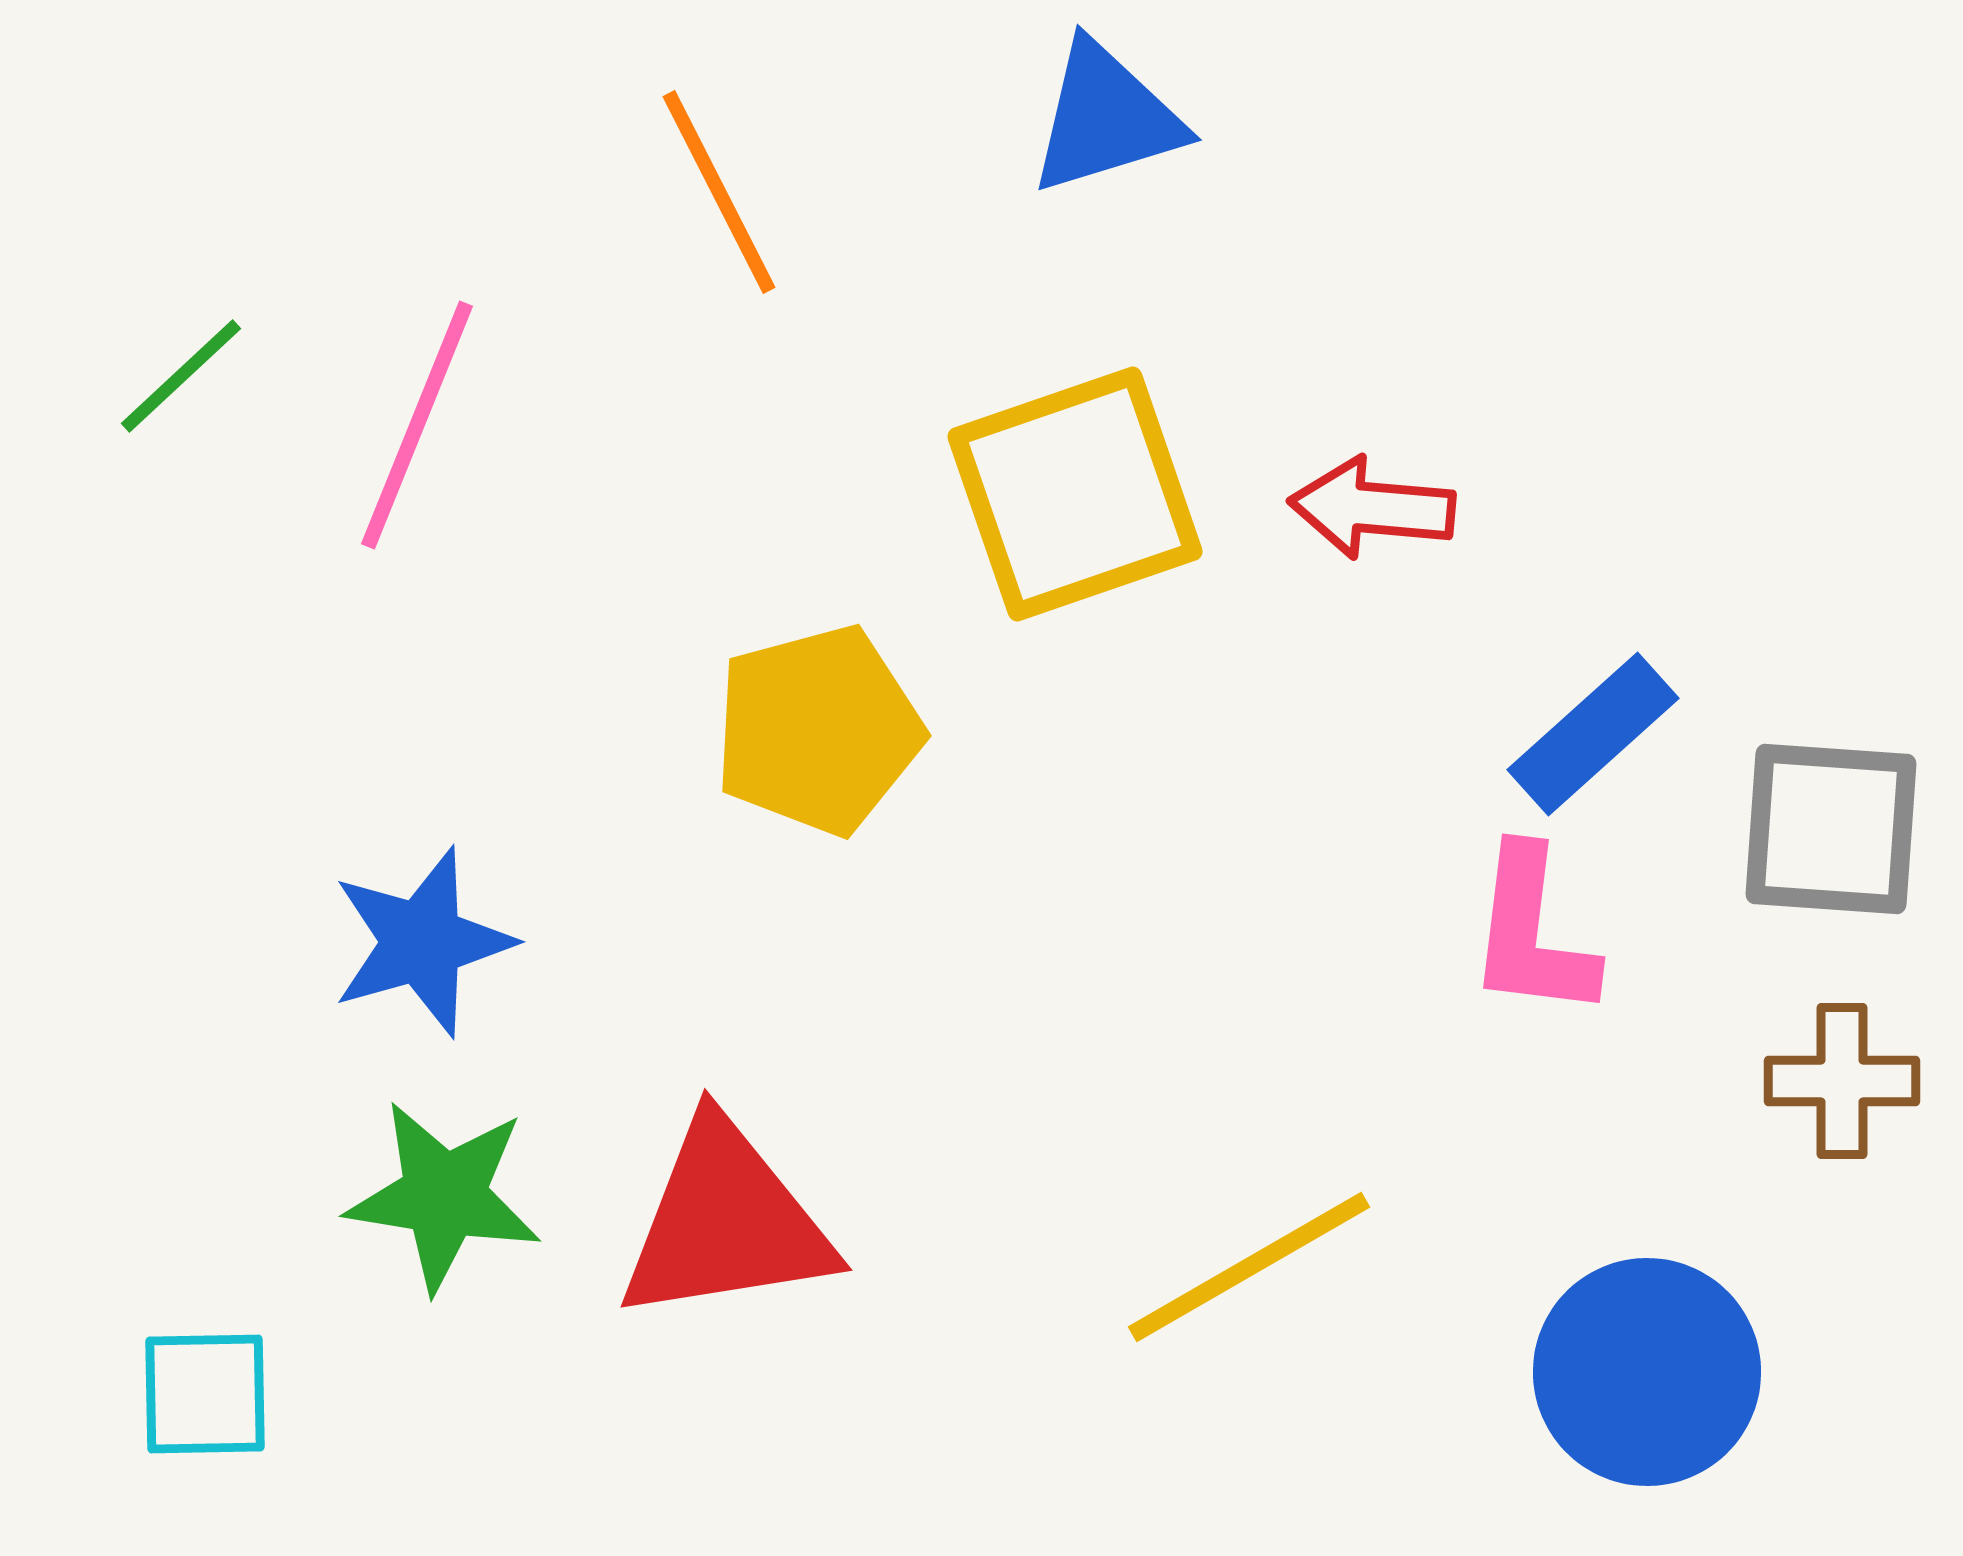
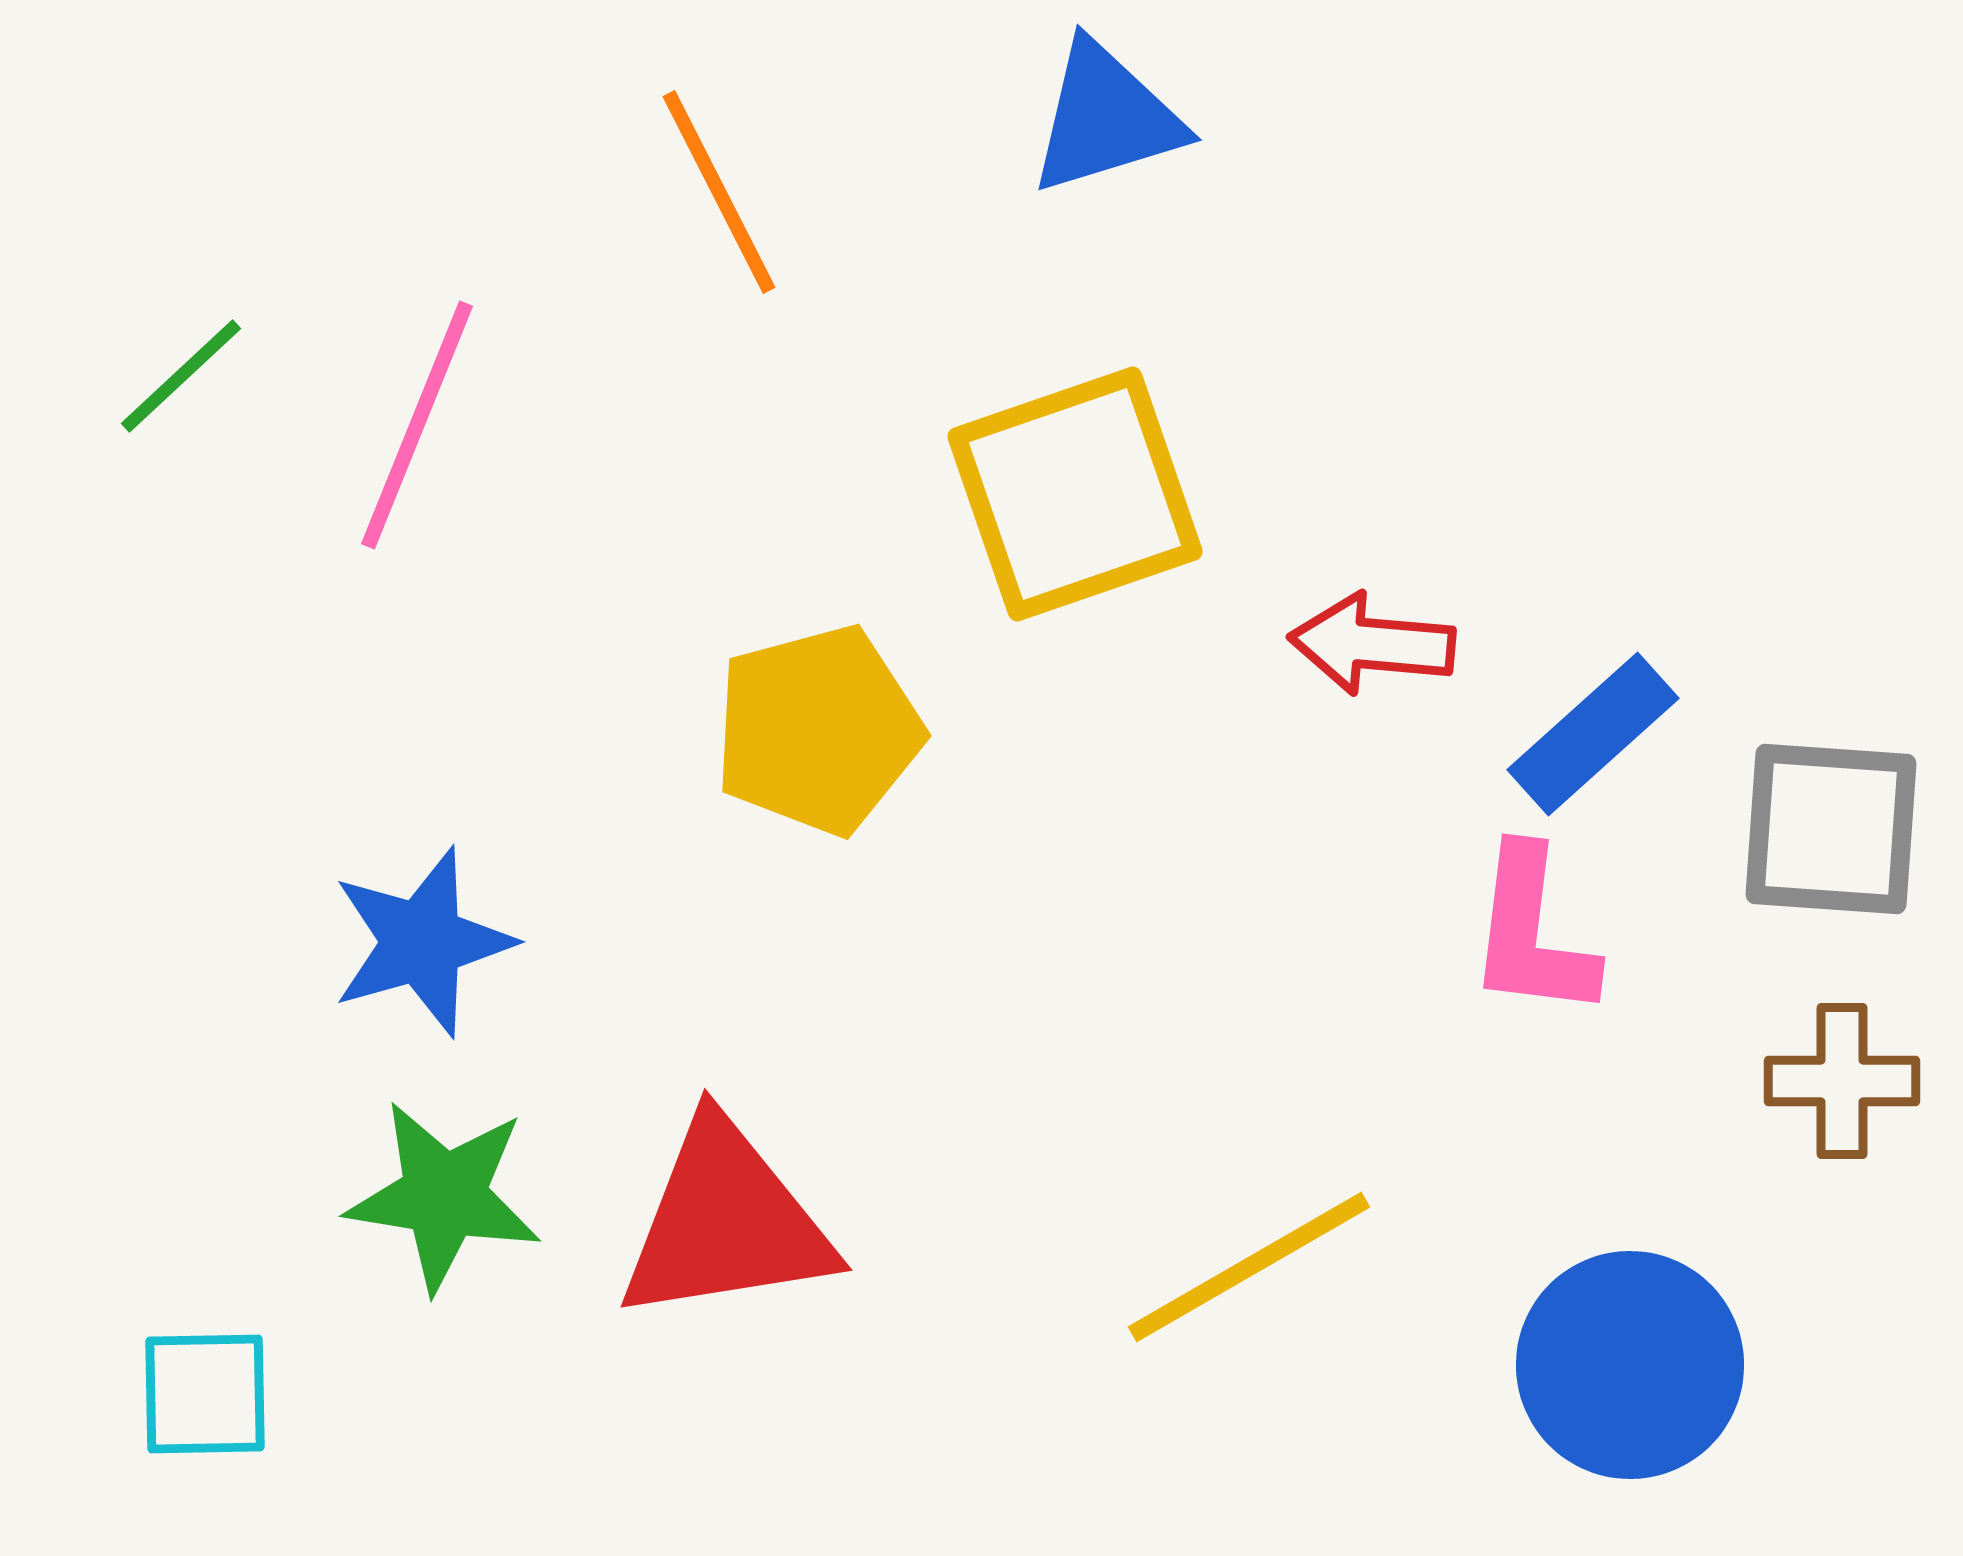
red arrow: moved 136 px down
blue circle: moved 17 px left, 7 px up
